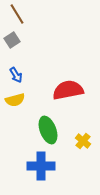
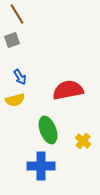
gray square: rotated 14 degrees clockwise
blue arrow: moved 4 px right, 2 px down
